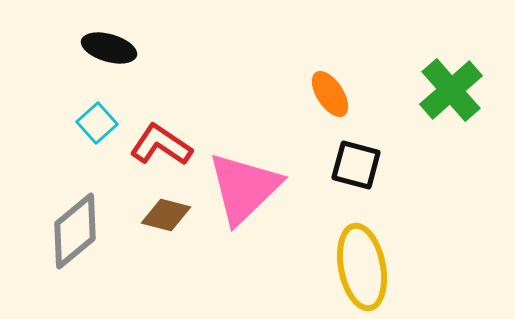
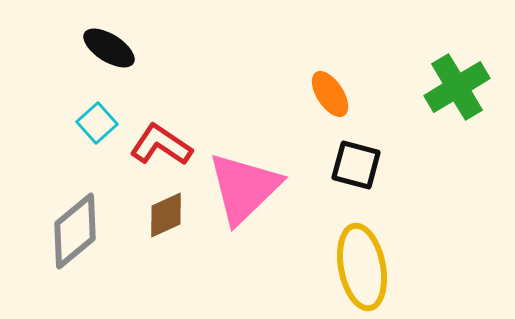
black ellipse: rotated 16 degrees clockwise
green cross: moved 6 px right, 3 px up; rotated 10 degrees clockwise
brown diamond: rotated 39 degrees counterclockwise
